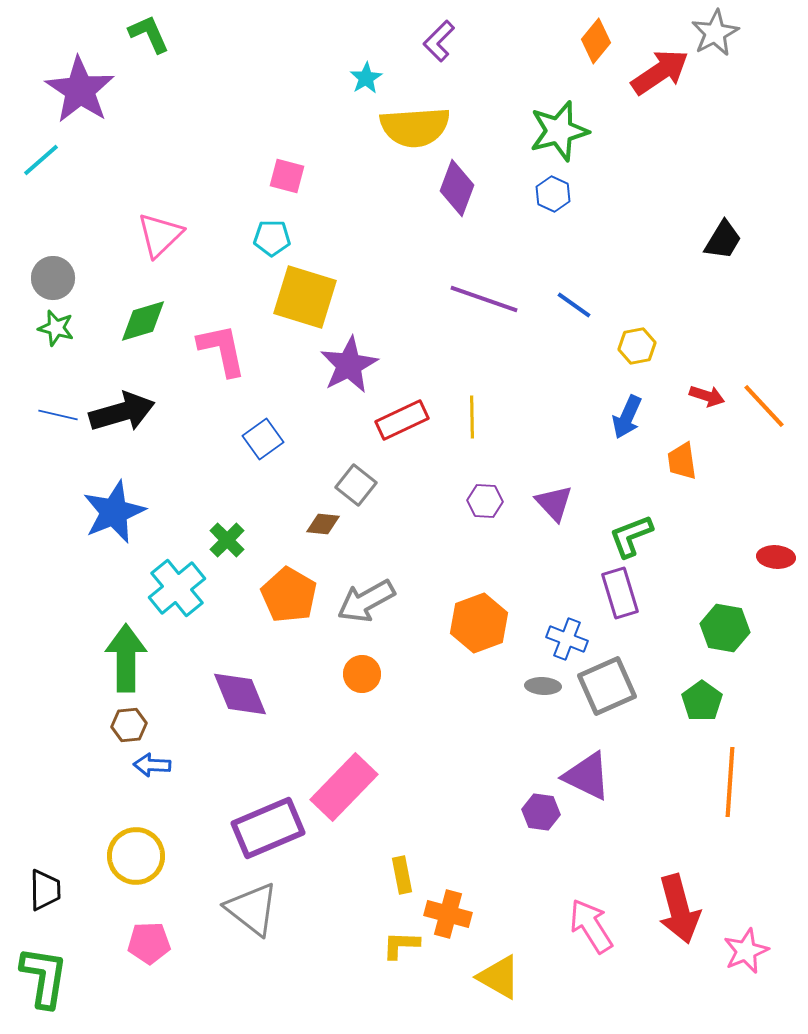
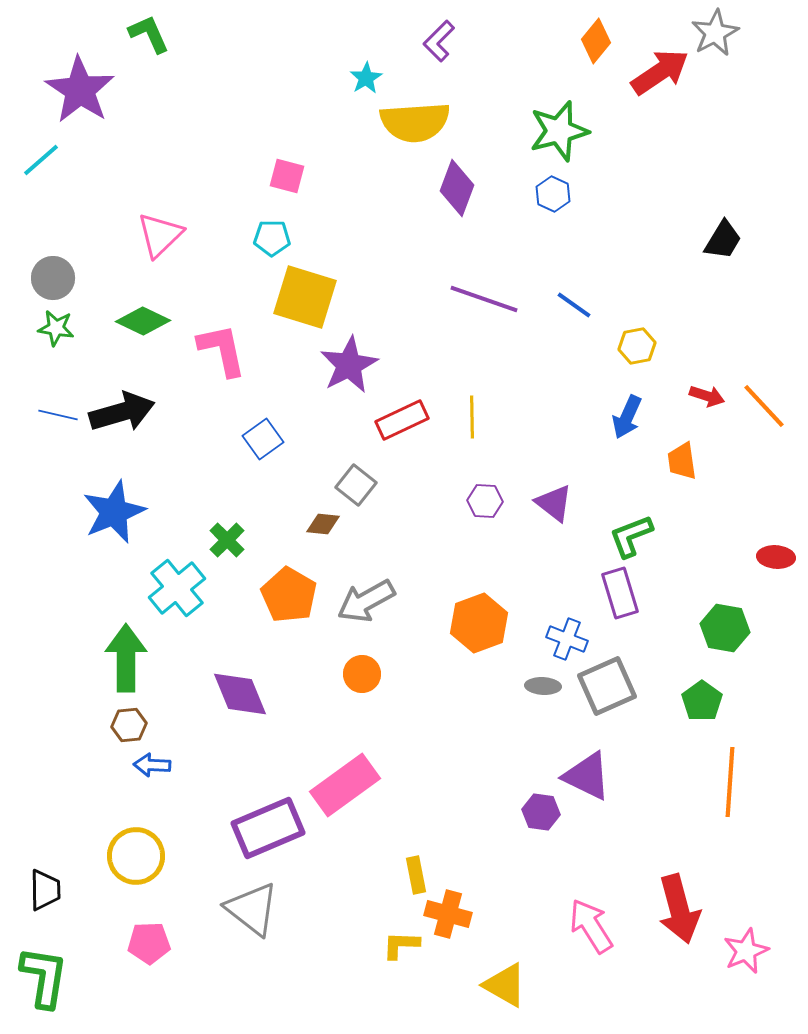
yellow semicircle at (415, 127): moved 5 px up
green diamond at (143, 321): rotated 42 degrees clockwise
green star at (56, 328): rotated 6 degrees counterclockwise
purple triangle at (554, 503): rotated 9 degrees counterclockwise
pink rectangle at (344, 787): moved 1 px right, 2 px up; rotated 10 degrees clockwise
yellow rectangle at (402, 875): moved 14 px right
yellow triangle at (499, 977): moved 6 px right, 8 px down
